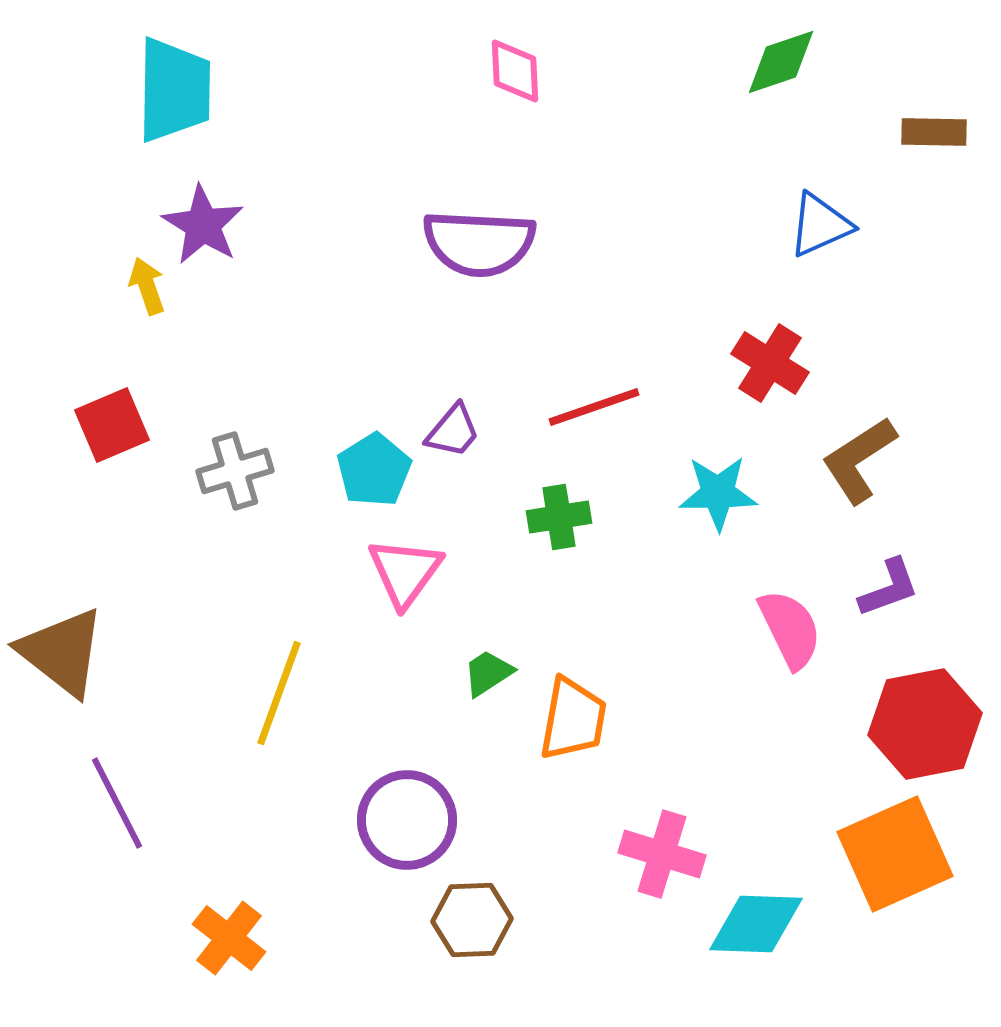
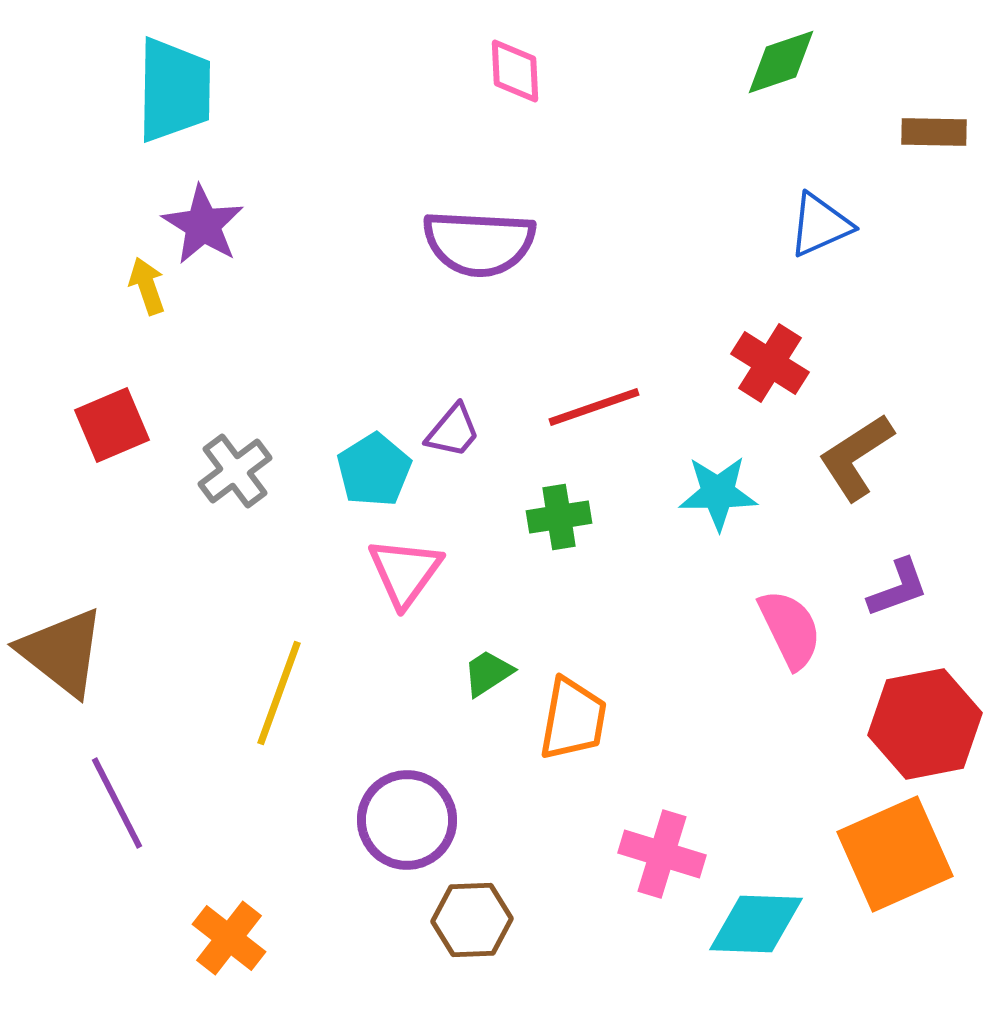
brown L-shape: moved 3 px left, 3 px up
gray cross: rotated 20 degrees counterclockwise
purple L-shape: moved 9 px right
